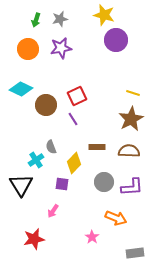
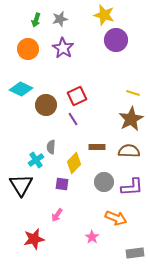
purple star: moved 2 px right; rotated 30 degrees counterclockwise
gray semicircle: rotated 24 degrees clockwise
pink arrow: moved 4 px right, 4 px down
